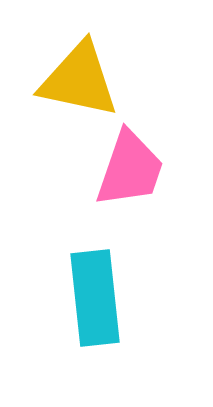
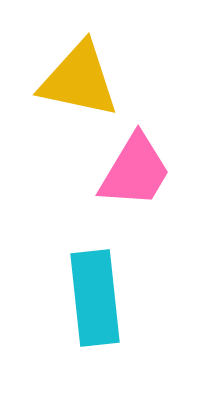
pink trapezoid: moved 5 px right, 2 px down; rotated 12 degrees clockwise
